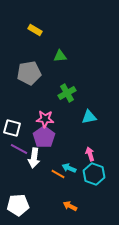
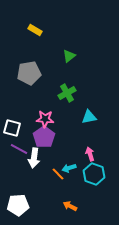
green triangle: moved 9 px right; rotated 32 degrees counterclockwise
cyan arrow: rotated 40 degrees counterclockwise
orange line: rotated 16 degrees clockwise
